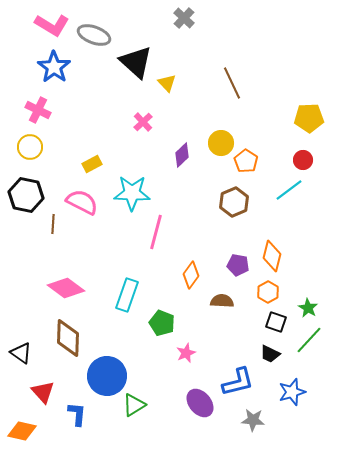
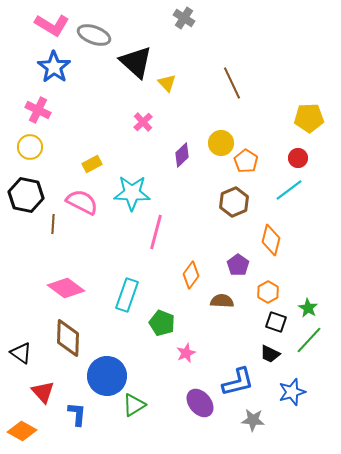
gray cross at (184, 18): rotated 10 degrees counterclockwise
red circle at (303, 160): moved 5 px left, 2 px up
orange diamond at (272, 256): moved 1 px left, 16 px up
purple pentagon at (238, 265): rotated 25 degrees clockwise
orange diamond at (22, 431): rotated 16 degrees clockwise
